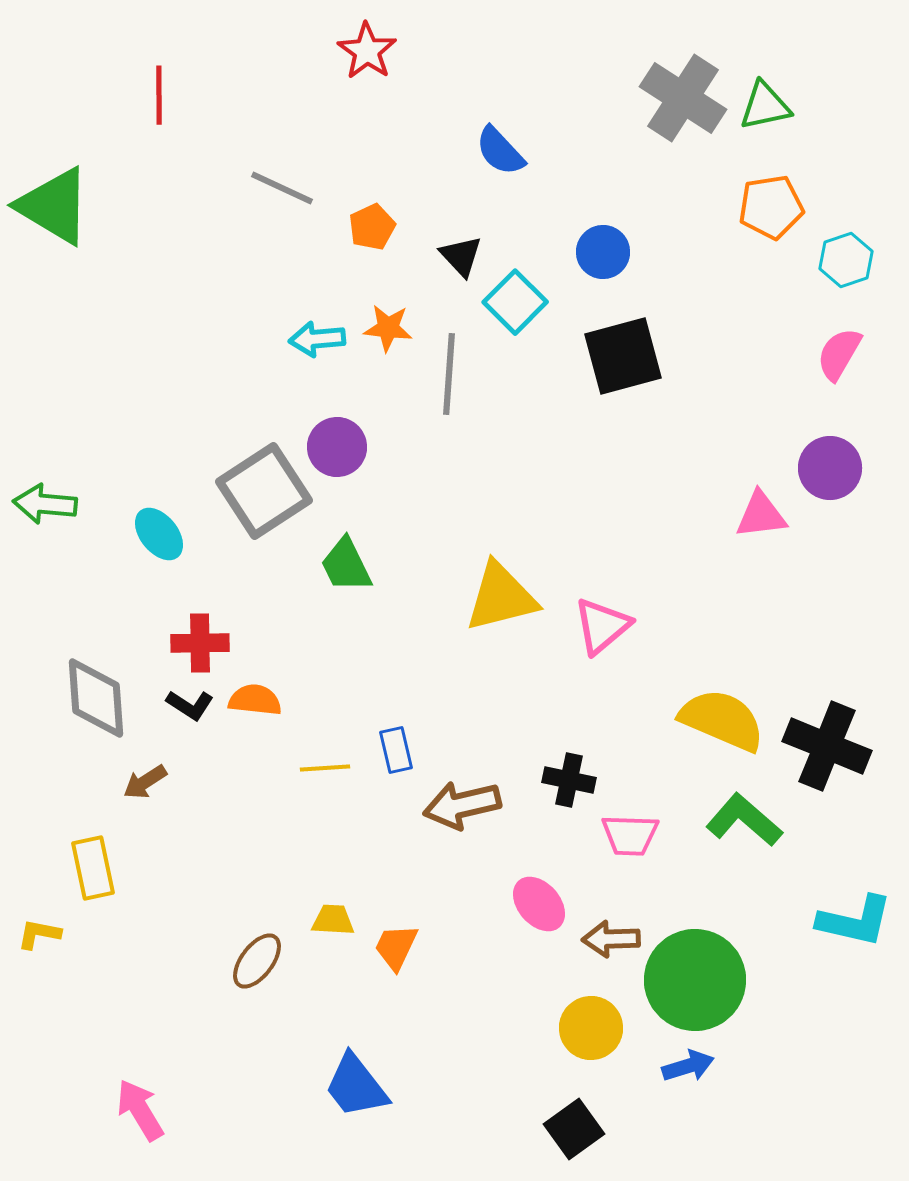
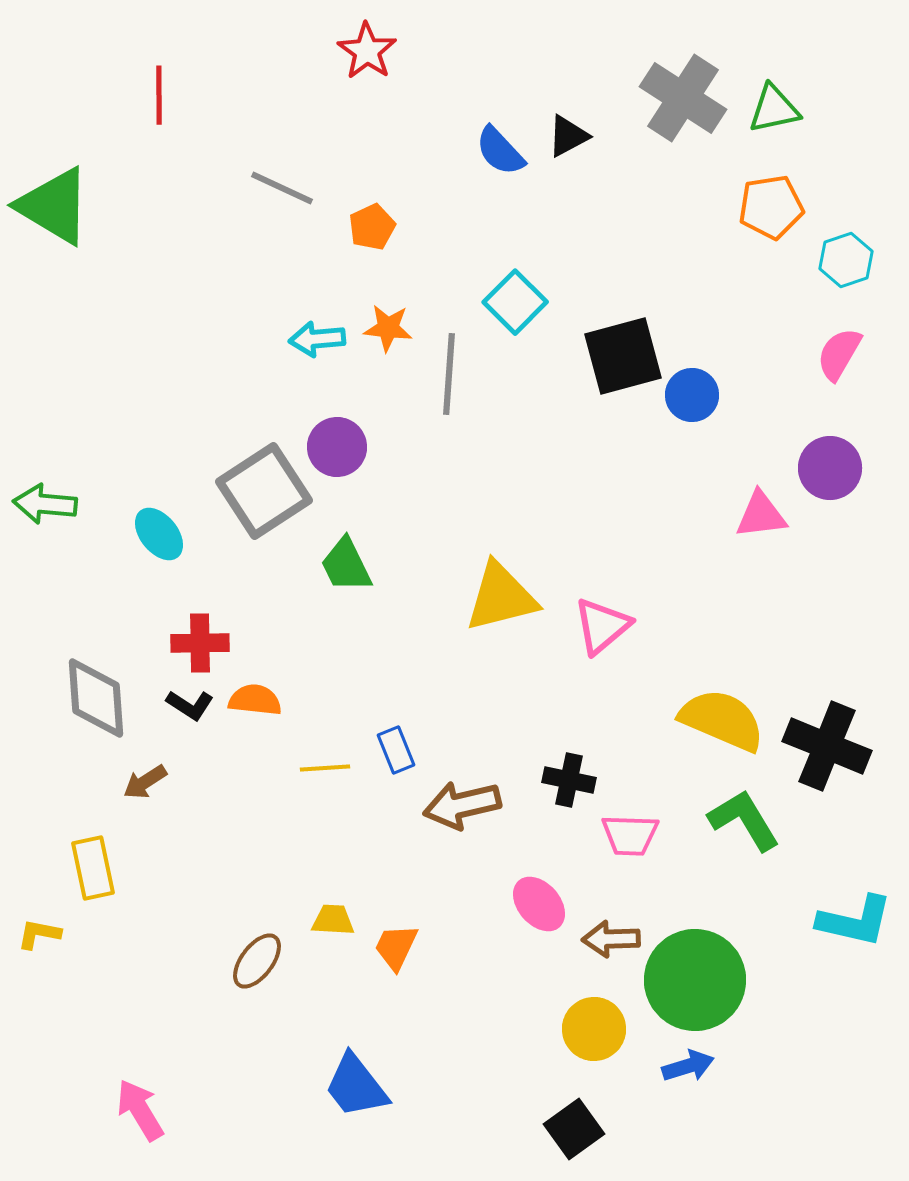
green triangle at (765, 106): moved 9 px right, 3 px down
blue circle at (603, 252): moved 89 px right, 143 px down
black triangle at (461, 256): moved 107 px right, 120 px up; rotated 45 degrees clockwise
blue rectangle at (396, 750): rotated 9 degrees counterclockwise
green L-shape at (744, 820): rotated 18 degrees clockwise
yellow circle at (591, 1028): moved 3 px right, 1 px down
